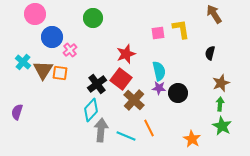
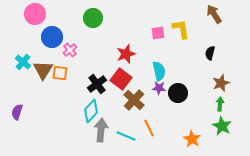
cyan diamond: moved 1 px down
